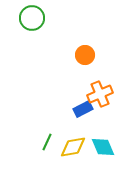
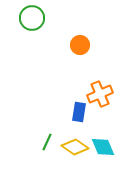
orange circle: moved 5 px left, 10 px up
blue rectangle: moved 4 px left, 3 px down; rotated 54 degrees counterclockwise
yellow diamond: moved 2 px right; rotated 44 degrees clockwise
